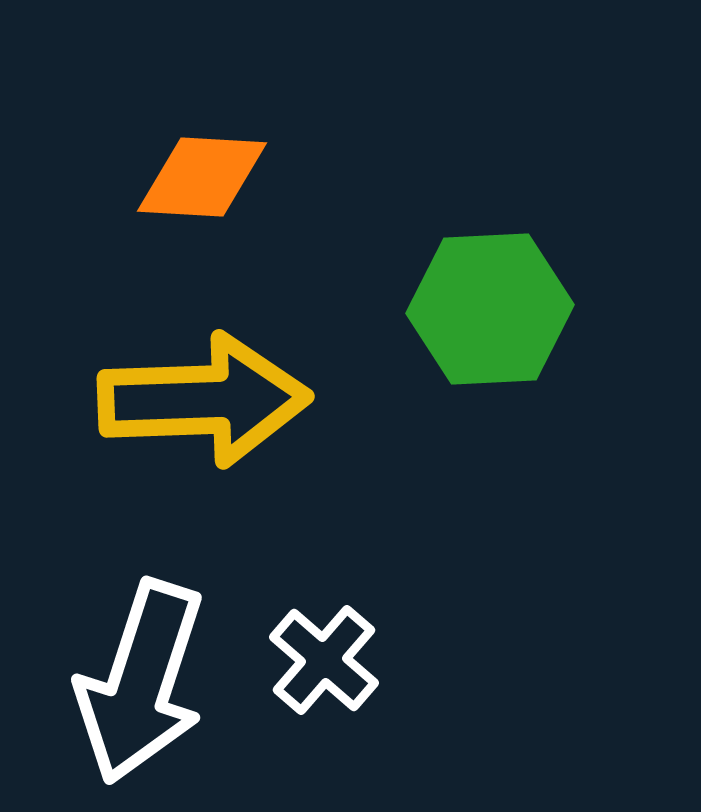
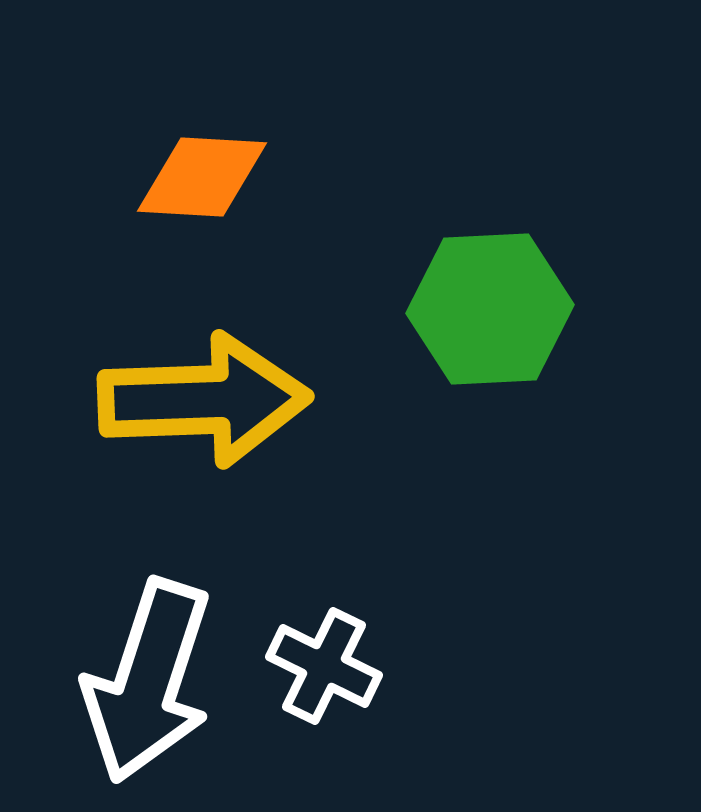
white cross: moved 6 px down; rotated 15 degrees counterclockwise
white arrow: moved 7 px right, 1 px up
